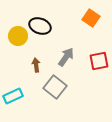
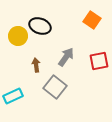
orange square: moved 1 px right, 2 px down
